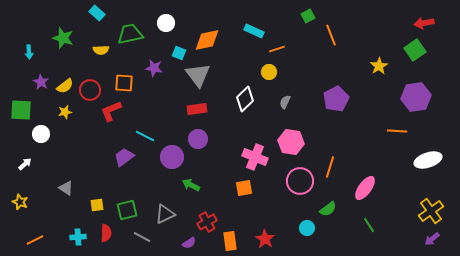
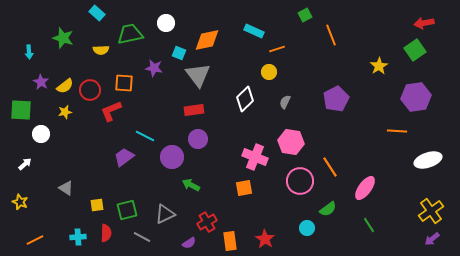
green square at (308, 16): moved 3 px left, 1 px up
red rectangle at (197, 109): moved 3 px left, 1 px down
orange line at (330, 167): rotated 50 degrees counterclockwise
